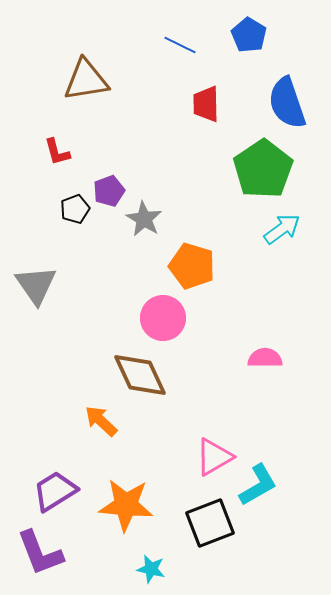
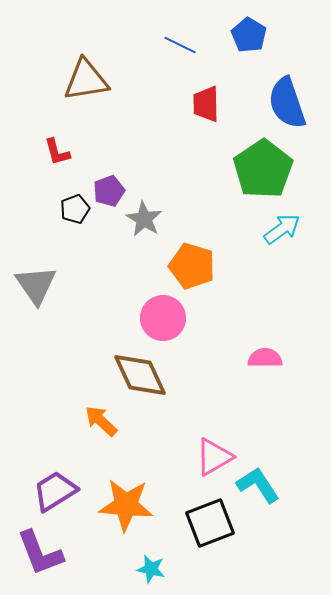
cyan L-shape: rotated 93 degrees counterclockwise
